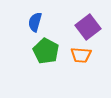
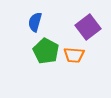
orange trapezoid: moved 7 px left
